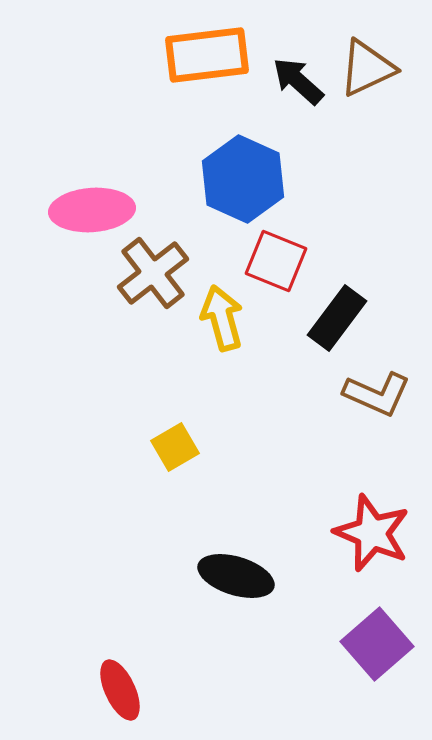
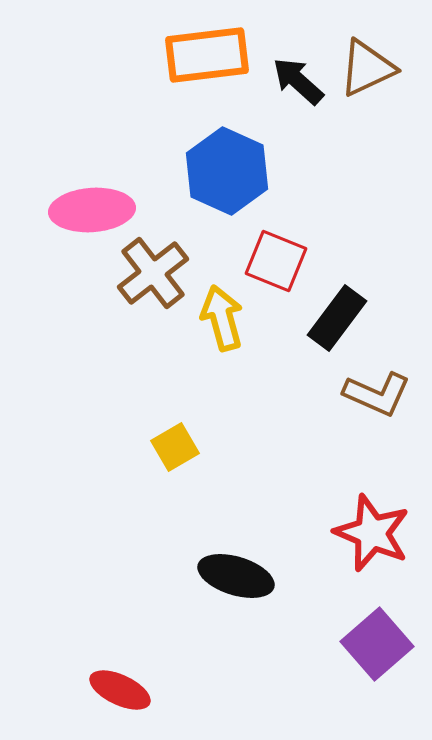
blue hexagon: moved 16 px left, 8 px up
red ellipse: rotated 40 degrees counterclockwise
